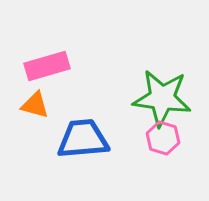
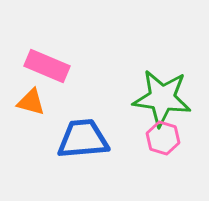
pink rectangle: rotated 39 degrees clockwise
orange triangle: moved 4 px left, 3 px up
